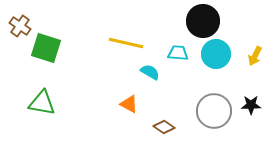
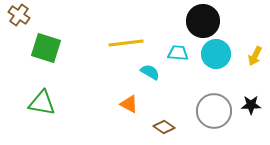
brown cross: moved 1 px left, 11 px up
yellow line: rotated 20 degrees counterclockwise
